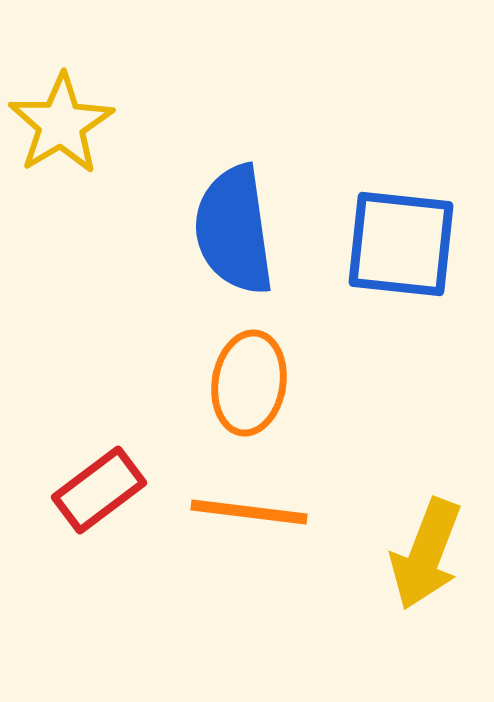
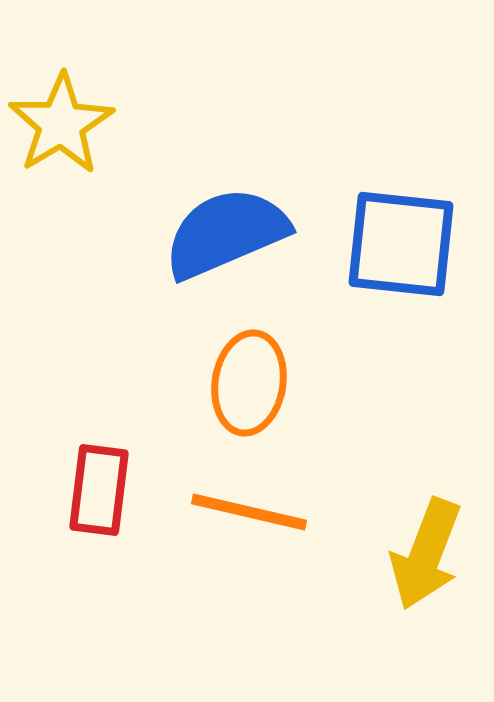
blue semicircle: moved 8 px left, 3 px down; rotated 75 degrees clockwise
red rectangle: rotated 46 degrees counterclockwise
orange line: rotated 6 degrees clockwise
